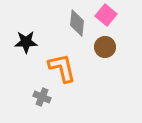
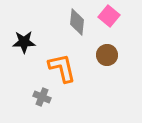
pink square: moved 3 px right, 1 px down
gray diamond: moved 1 px up
black star: moved 2 px left
brown circle: moved 2 px right, 8 px down
